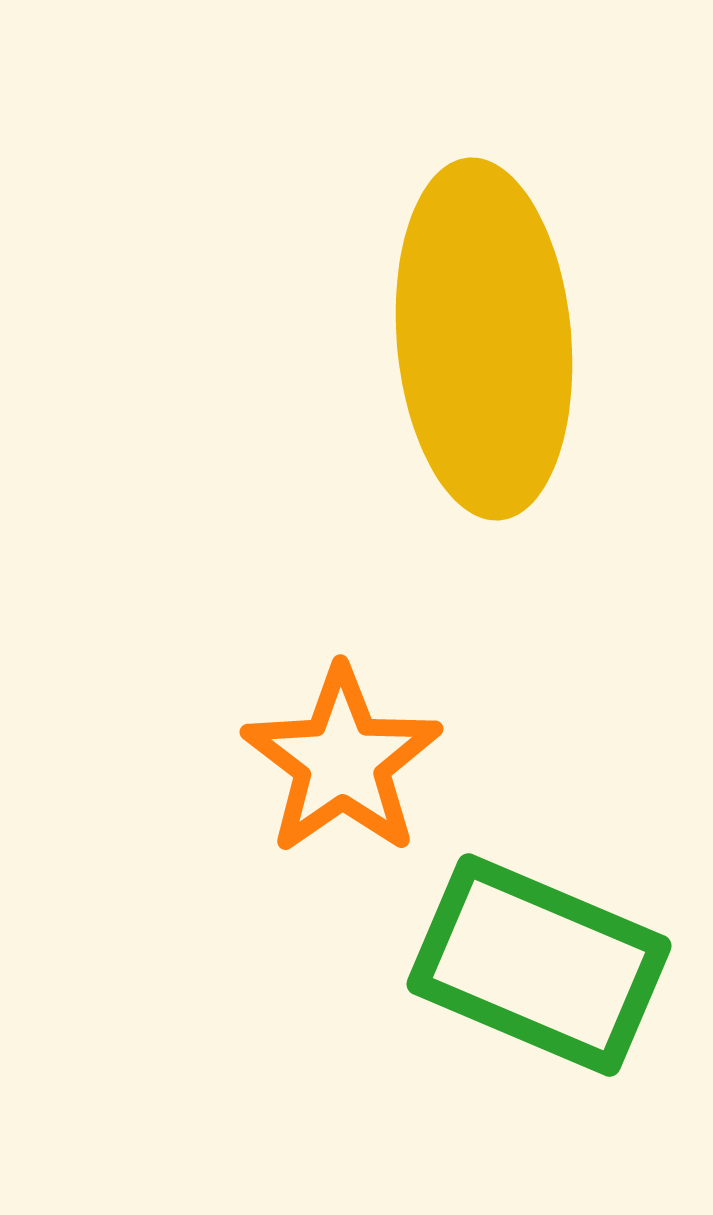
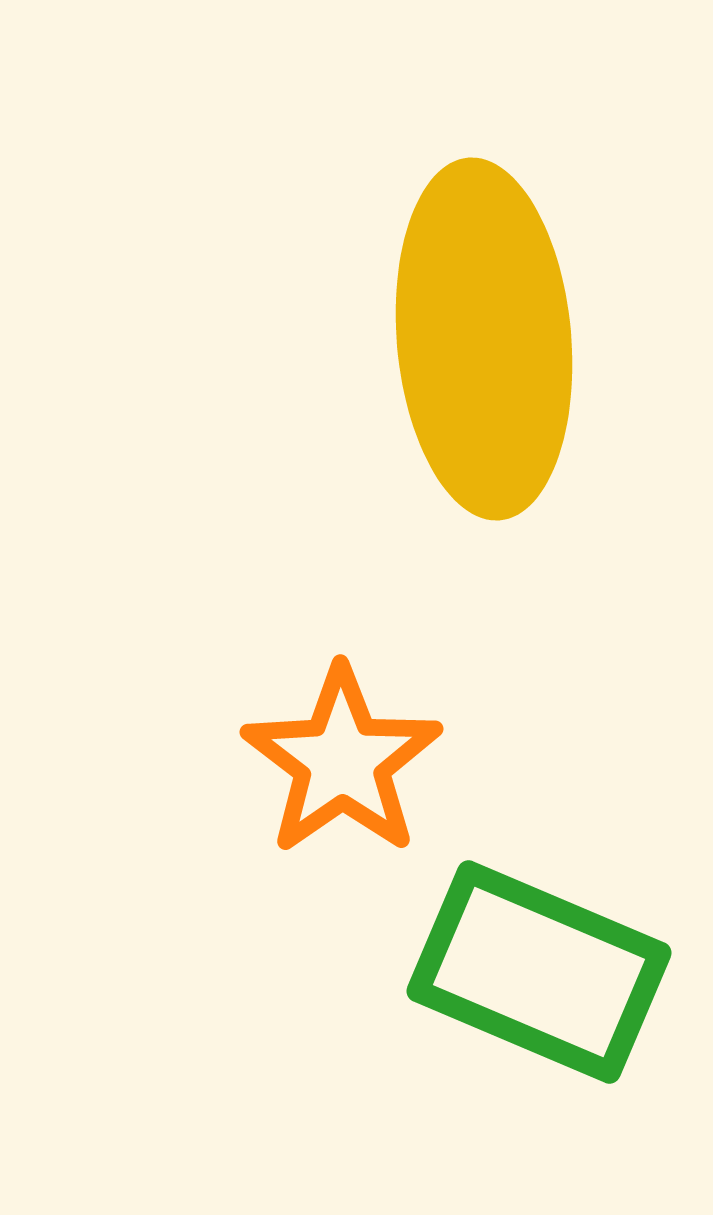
green rectangle: moved 7 px down
